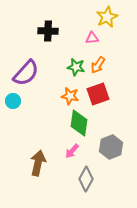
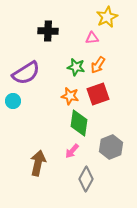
purple semicircle: rotated 16 degrees clockwise
